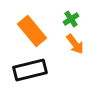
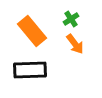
black rectangle: rotated 12 degrees clockwise
